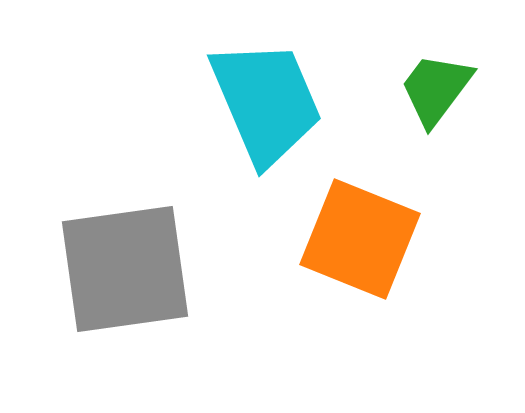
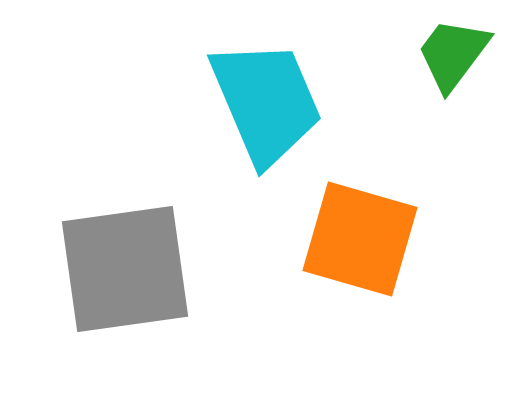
green trapezoid: moved 17 px right, 35 px up
orange square: rotated 6 degrees counterclockwise
